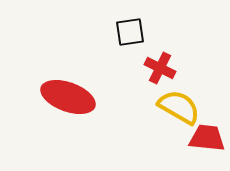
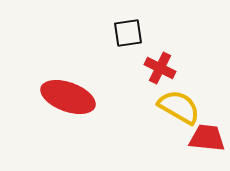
black square: moved 2 px left, 1 px down
